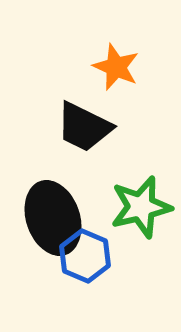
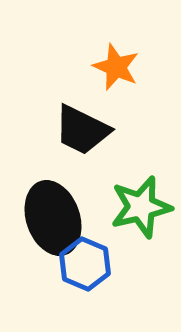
black trapezoid: moved 2 px left, 3 px down
blue hexagon: moved 8 px down
